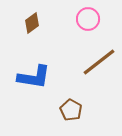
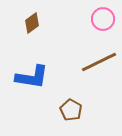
pink circle: moved 15 px right
brown line: rotated 12 degrees clockwise
blue L-shape: moved 2 px left
